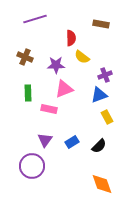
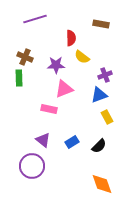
green rectangle: moved 9 px left, 15 px up
purple triangle: moved 2 px left; rotated 28 degrees counterclockwise
